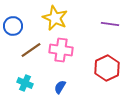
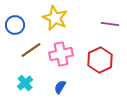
blue circle: moved 2 px right, 1 px up
pink cross: moved 4 px down; rotated 20 degrees counterclockwise
red hexagon: moved 7 px left, 8 px up
cyan cross: rotated 28 degrees clockwise
